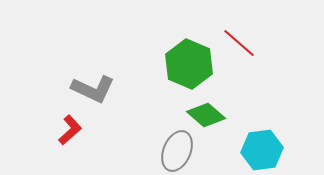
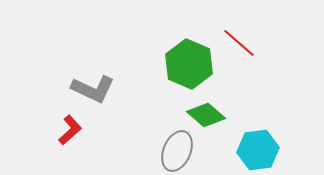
cyan hexagon: moved 4 px left
